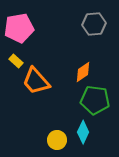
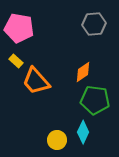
pink pentagon: rotated 20 degrees clockwise
